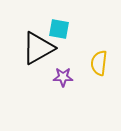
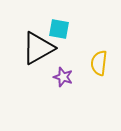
purple star: rotated 18 degrees clockwise
